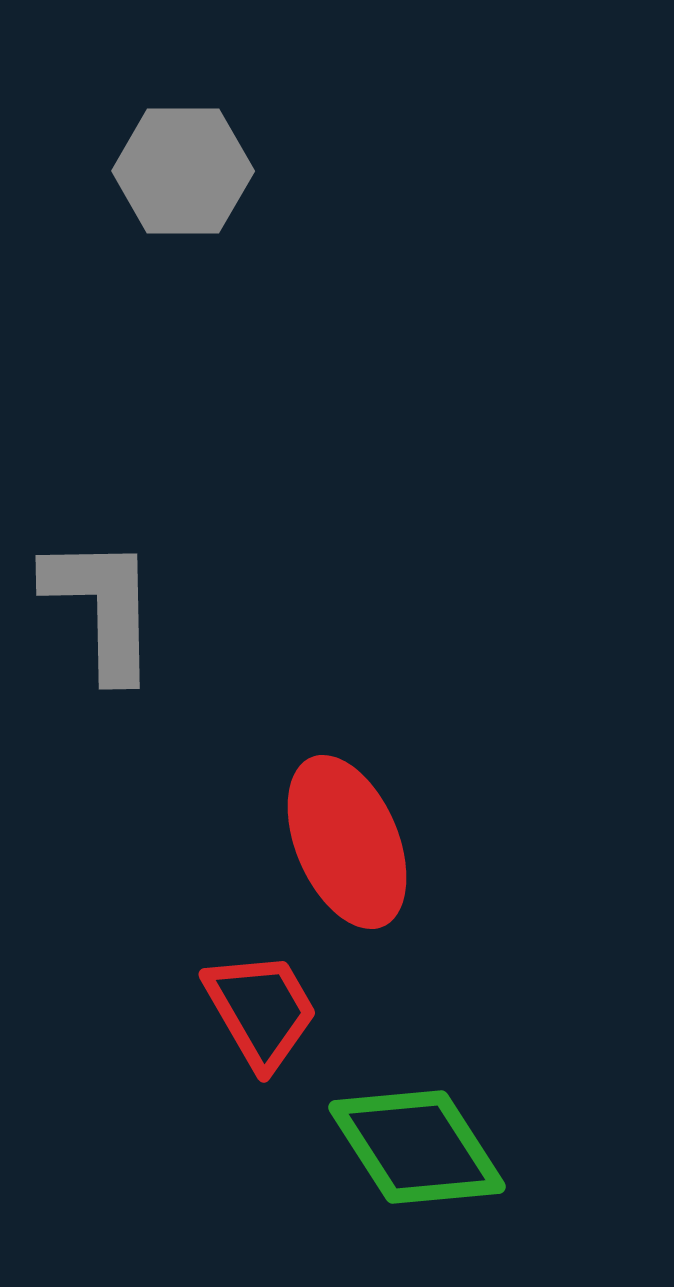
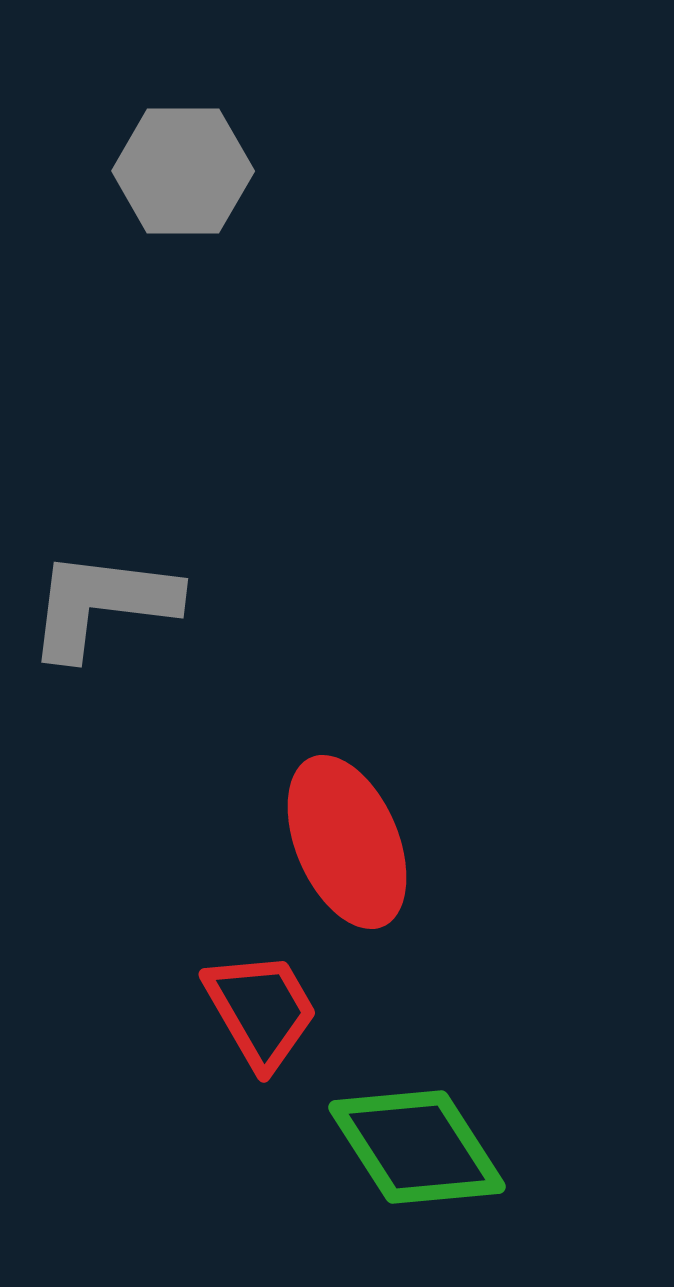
gray L-shape: moved 3 px up; rotated 82 degrees counterclockwise
